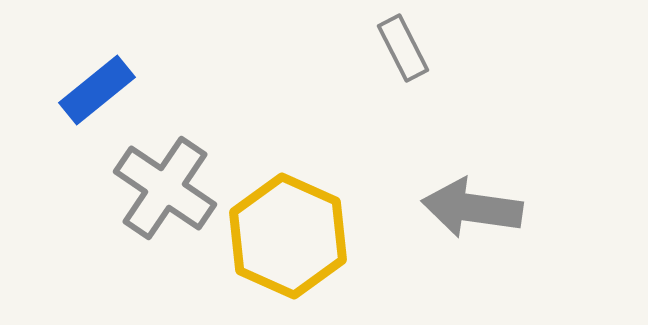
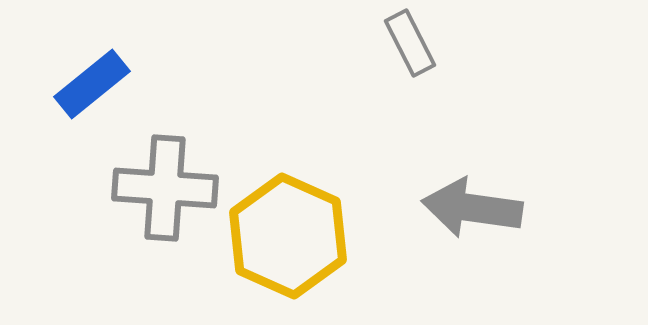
gray rectangle: moved 7 px right, 5 px up
blue rectangle: moved 5 px left, 6 px up
gray cross: rotated 30 degrees counterclockwise
